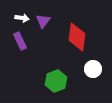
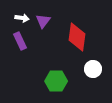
green hexagon: rotated 20 degrees clockwise
